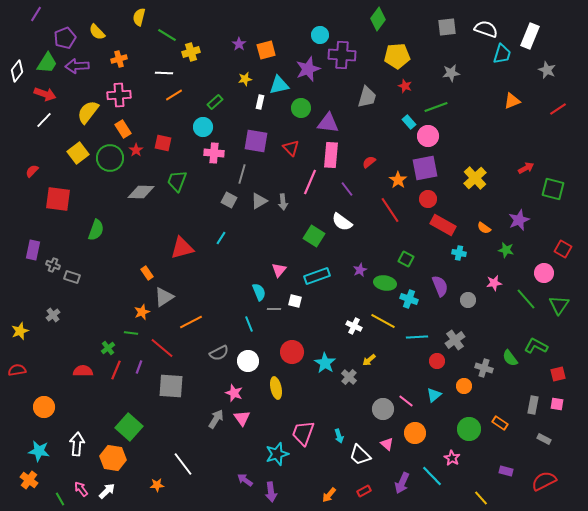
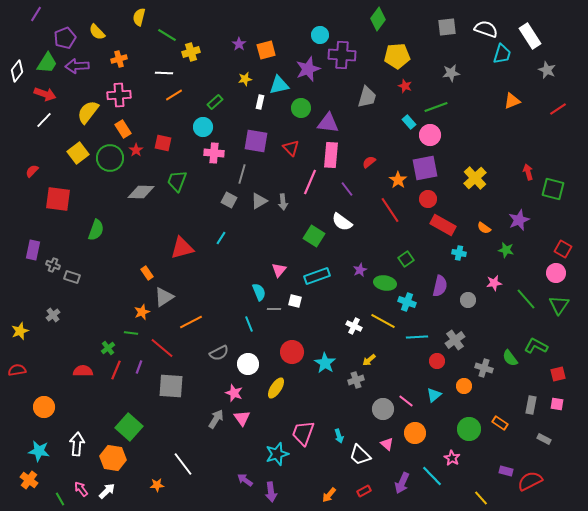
white rectangle at (530, 36): rotated 55 degrees counterclockwise
pink circle at (428, 136): moved 2 px right, 1 px up
red arrow at (526, 168): moved 2 px right, 4 px down; rotated 77 degrees counterclockwise
green square at (406, 259): rotated 28 degrees clockwise
pink circle at (544, 273): moved 12 px right
purple semicircle at (440, 286): rotated 35 degrees clockwise
cyan cross at (409, 299): moved 2 px left, 3 px down
white circle at (248, 361): moved 3 px down
gray cross at (349, 377): moved 7 px right, 3 px down; rotated 28 degrees clockwise
yellow ellipse at (276, 388): rotated 45 degrees clockwise
gray rectangle at (533, 405): moved 2 px left
red semicircle at (544, 481): moved 14 px left
